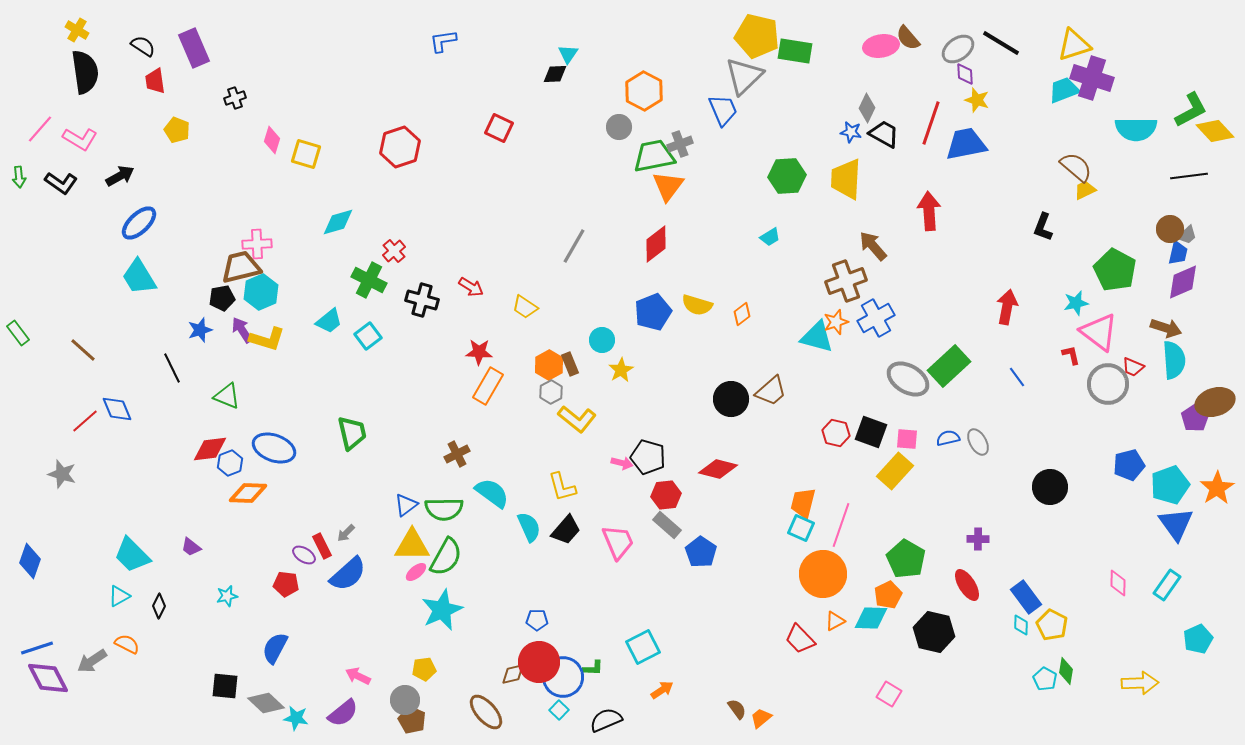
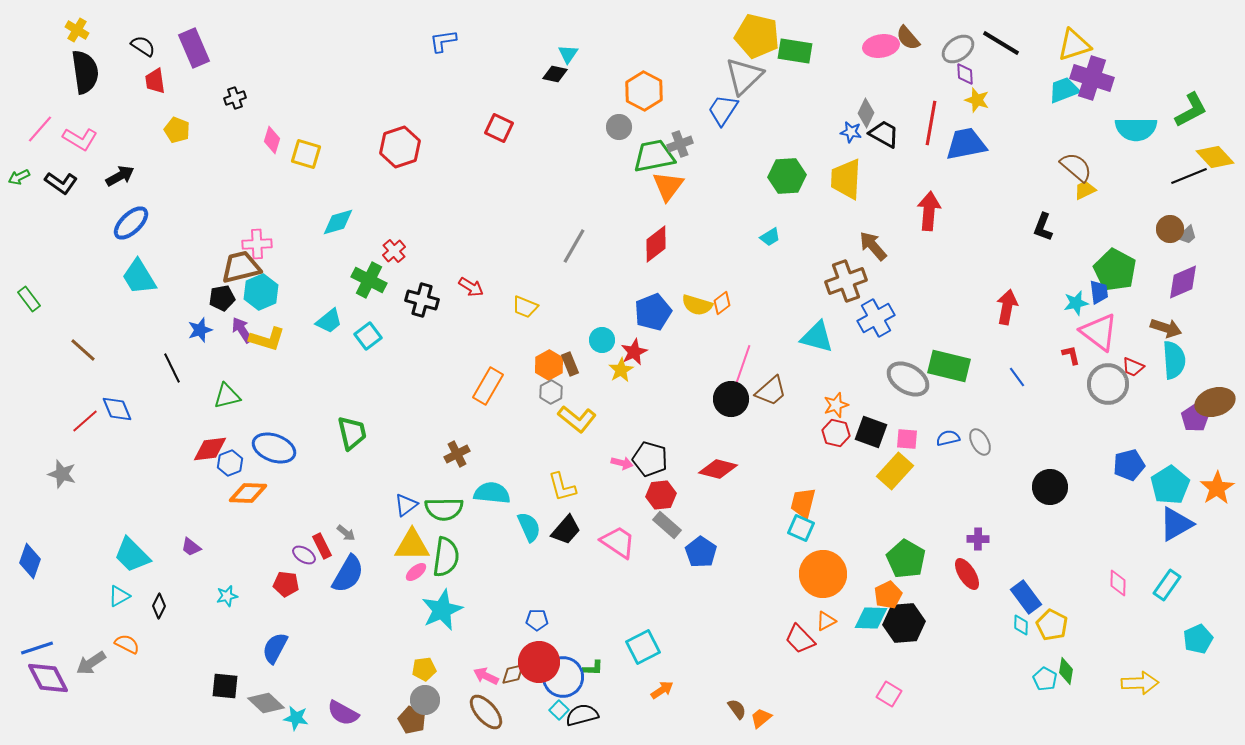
black diamond at (555, 74): rotated 15 degrees clockwise
gray diamond at (867, 108): moved 1 px left, 5 px down
blue trapezoid at (723, 110): rotated 124 degrees counterclockwise
red line at (931, 123): rotated 9 degrees counterclockwise
yellow diamond at (1215, 131): moved 26 px down
black line at (1189, 176): rotated 15 degrees counterclockwise
green arrow at (19, 177): rotated 70 degrees clockwise
red arrow at (929, 211): rotated 9 degrees clockwise
blue ellipse at (139, 223): moved 8 px left
blue trapezoid at (1178, 253): moved 79 px left, 39 px down; rotated 20 degrees counterclockwise
yellow trapezoid at (525, 307): rotated 12 degrees counterclockwise
orange diamond at (742, 314): moved 20 px left, 11 px up
orange star at (836, 322): moved 83 px down
green rectangle at (18, 333): moved 11 px right, 34 px up
red star at (479, 352): moved 155 px right; rotated 28 degrees counterclockwise
green rectangle at (949, 366): rotated 57 degrees clockwise
green triangle at (227, 396): rotated 36 degrees counterclockwise
gray ellipse at (978, 442): moved 2 px right
black pentagon at (648, 457): moved 2 px right, 2 px down
cyan pentagon at (1170, 485): rotated 12 degrees counterclockwise
cyan semicircle at (492, 493): rotated 30 degrees counterclockwise
red hexagon at (666, 495): moved 5 px left
blue triangle at (1176, 524): rotated 36 degrees clockwise
pink line at (841, 525): moved 99 px left, 158 px up
gray arrow at (346, 533): rotated 96 degrees counterclockwise
pink trapezoid at (618, 542): rotated 33 degrees counterclockwise
green semicircle at (446, 557): rotated 21 degrees counterclockwise
blue semicircle at (348, 574): rotated 18 degrees counterclockwise
red ellipse at (967, 585): moved 11 px up
orange triangle at (835, 621): moved 9 px left
black hexagon at (934, 632): moved 30 px left, 9 px up; rotated 18 degrees counterclockwise
gray arrow at (92, 661): moved 1 px left, 2 px down
pink arrow at (358, 676): moved 128 px right
gray circle at (405, 700): moved 20 px right
purple semicircle at (343, 713): rotated 68 degrees clockwise
black semicircle at (606, 720): moved 24 px left, 5 px up; rotated 8 degrees clockwise
